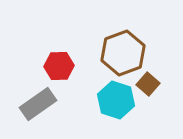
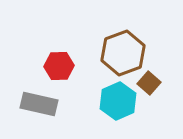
brown square: moved 1 px right, 1 px up
cyan hexagon: moved 2 px right, 1 px down; rotated 18 degrees clockwise
gray rectangle: moved 1 px right; rotated 48 degrees clockwise
